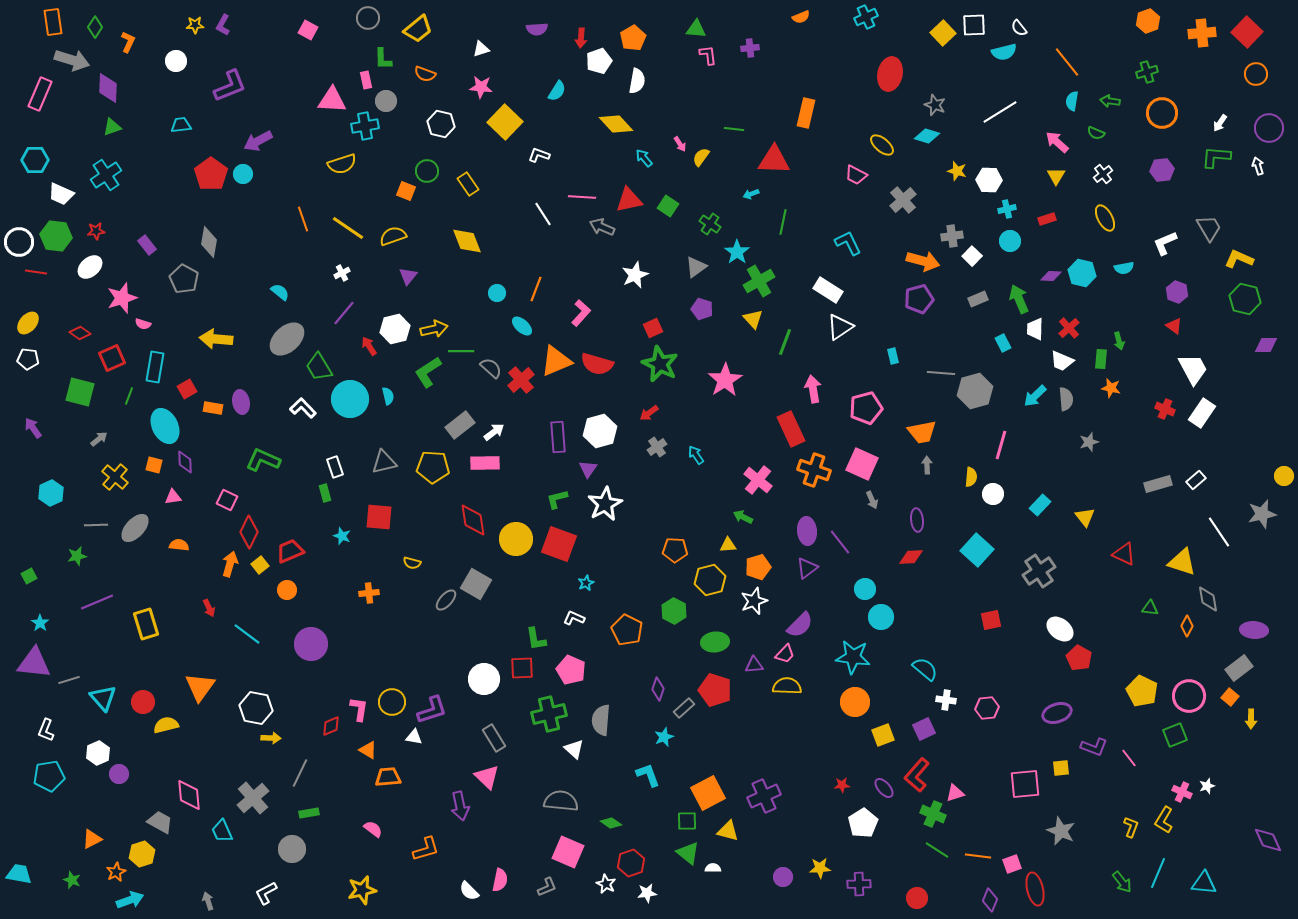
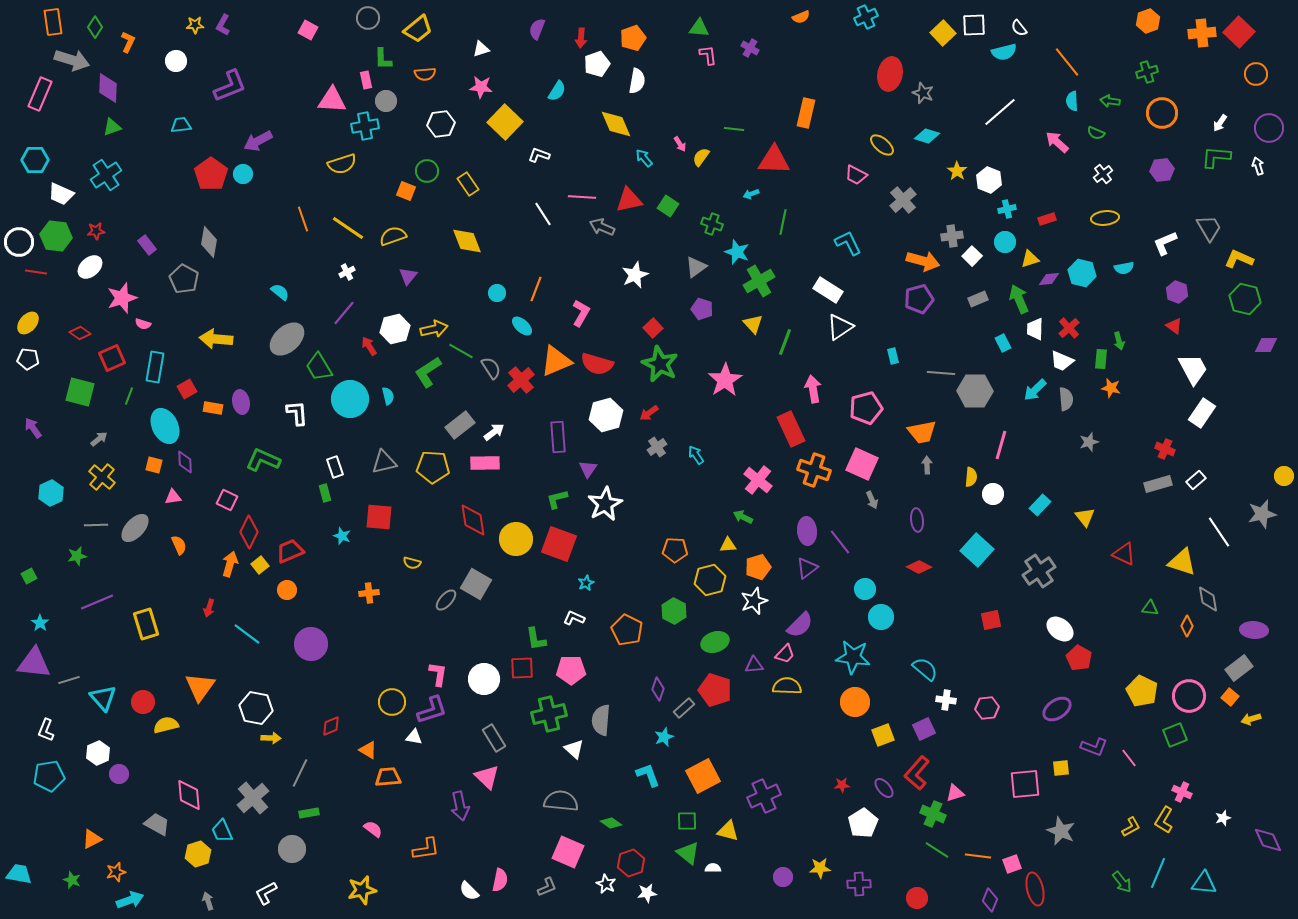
purple semicircle at (537, 29): rotated 115 degrees clockwise
green triangle at (696, 29): moved 3 px right, 1 px up
red square at (1247, 32): moved 8 px left
orange pentagon at (633, 38): rotated 10 degrees clockwise
purple cross at (750, 48): rotated 36 degrees clockwise
white pentagon at (599, 61): moved 2 px left, 3 px down
orange semicircle at (425, 74): rotated 25 degrees counterclockwise
cyan semicircle at (1072, 101): rotated 12 degrees counterclockwise
gray star at (935, 105): moved 12 px left, 12 px up
white line at (1000, 112): rotated 9 degrees counterclockwise
white hexagon at (441, 124): rotated 20 degrees counterclockwise
yellow diamond at (616, 124): rotated 20 degrees clockwise
yellow star at (957, 171): rotated 18 degrees clockwise
yellow triangle at (1056, 176): moved 26 px left, 83 px down; rotated 42 degrees clockwise
white hexagon at (989, 180): rotated 20 degrees clockwise
yellow ellipse at (1105, 218): rotated 68 degrees counterclockwise
green cross at (710, 224): moved 2 px right; rotated 15 degrees counterclockwise
cyan circle at (1010, 241): moved 5 px left, 1 px down
cyan star at (737, 252): rotated 15 degrees counterclockwise
white cross at (342, 273): moved 5 px right, 1 px up
purple diamond at (1051, 276): moved 2 px left, 3 px down; rotated 10 degrees counterclockwise
pink L-shape at (581, 313): rotated 12 degrees counterclockwise
yellow triangle at (753, 319): moved 5 px down
red square at (653, 328): rotated 18 degrees counterclockwise
green line at (461, 351): rotated 30 degrees clockwise
gray semicircle at (491, 368): rotated 15 degrees clockwise
gray hexagon at (975, 391): rotated 16 degrees clockwise
cyan arrow at (1035, 396): moved 6 px up
white L-shape at (303, 408): moved 6 px left, 5 px down; rotated 40 degrees clockwise
red cross at (1165, 409): moved 40 px down
white hexagon at (600, 431): moved 6 px right, 16 px up
yellow cross at (115, 477): moved 13 px left
orange semicircle at (179, 545): rotated 60 degrees clockwise
red diamond at (911, 557): moved 8 px right, 10 px down; rotated 30 degrees clockwise
red arrow at (209, 608): rotated 42 degrees clockwise
green ellipse at (715, 642): rotated 12 degrees counterclockwise
pink pentagon at (571, 670): rotated 24 degrees counterclockwise
pink L-shape at (359, 709): moved 79 px right, 35 px up
purple ellipse at (1057, 713): moved 4 px up; rotated 16 degrees counterclockwise
yellow arrow at (1251, 719): rotated 72 degrees clockwise
red L-shape at (917, 775): moved 2 px up
white star at (1207, 786): moved 16 px right, 32 px down
orange square at (708, 793): moved 5 px left, 17 px up
gray trapezoid at (160, 822): moved 3 px left, 2 px down
yellow L-shape at (1131, 827): rotated 40 degrees clockwise
orange L-shape at (426, 849): rotated 8 degrees clockwise
yellow hexagon at (142, 854): moved 56 px right
orange star at (116, 872): rotated 12 degrees clockwise
